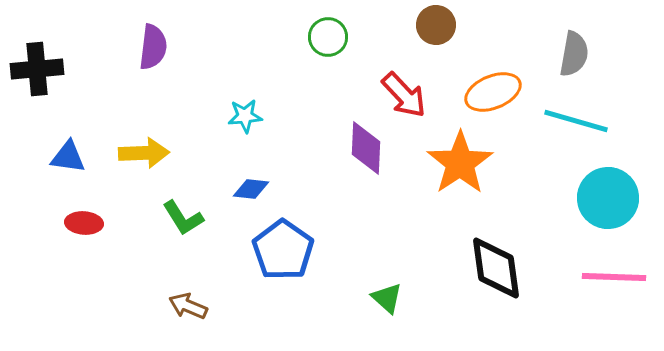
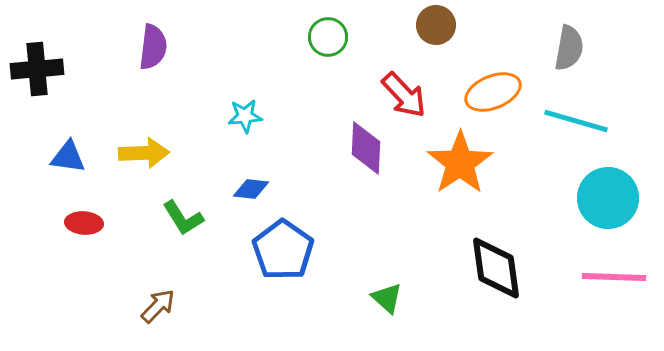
gray semicircle: moved 5 px left, 6 px up
brown arrow: moved 30 px left; rotated 111 degrees clockwise
